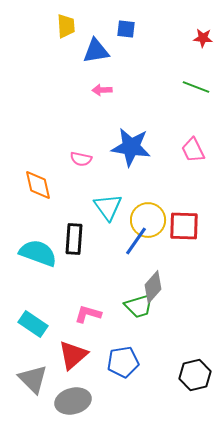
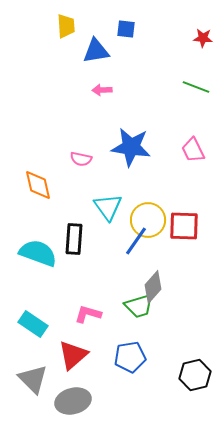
blue pentagon: moved 7 px right, 5 px up
